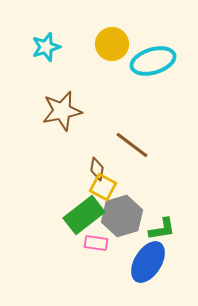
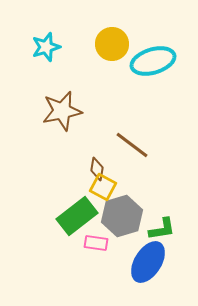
green rectangle: moved 7 px left, 1 px down
